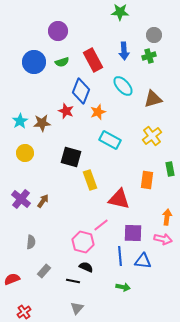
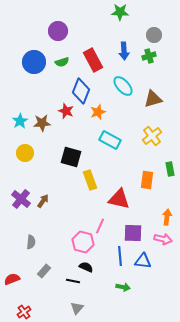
pink line: moved 1 px left, 1 px down; rotated 28 degrees counterclockwise
